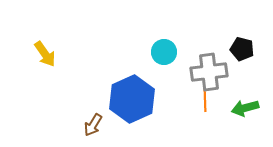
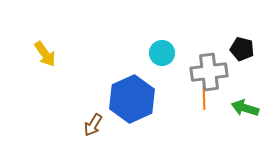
cyan circle: moved 2 px left, 1 px down
orange line: moved 1 px left, 2 px up
green arrow: rotated 32 degrees clockwise
